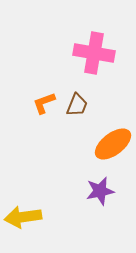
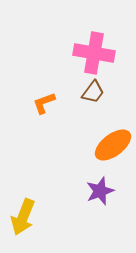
brown trapezoid: moved 16 px right, 13 px up; rotated 15 degrees clockwise
orange ellipse: moved 1 px down
purple star: rotated 8 degrees counterclockwise
yellow arrow: rotated 60 degrees counterclockwise
